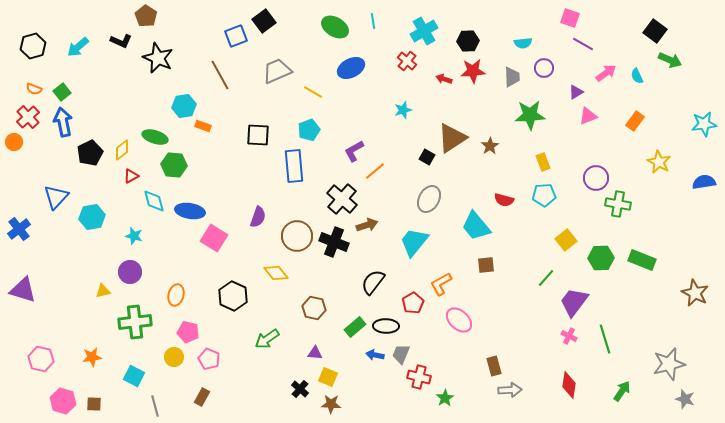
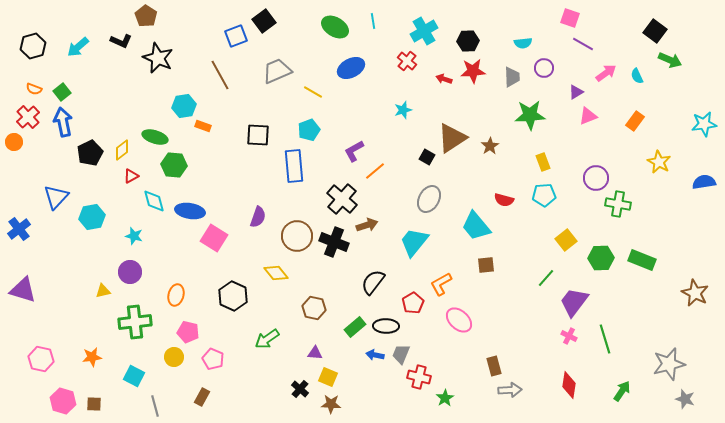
pink pentagon at (209, 359): moved 4 px right
